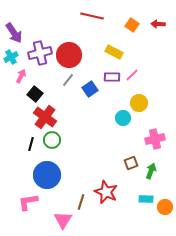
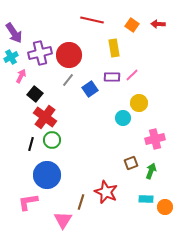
red line: moved 4 px down
yellow rectangle: moved 4 px up; rotated 54 degrees clockwise
